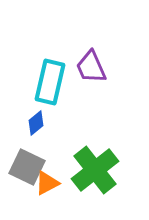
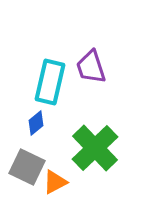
purple trapezoid: rotated 6 degrees clockwise
green cross: moved 22 px up; rotated 6 degrees counterclockwise
orange triangle: moved 8 px right, 1 px up
